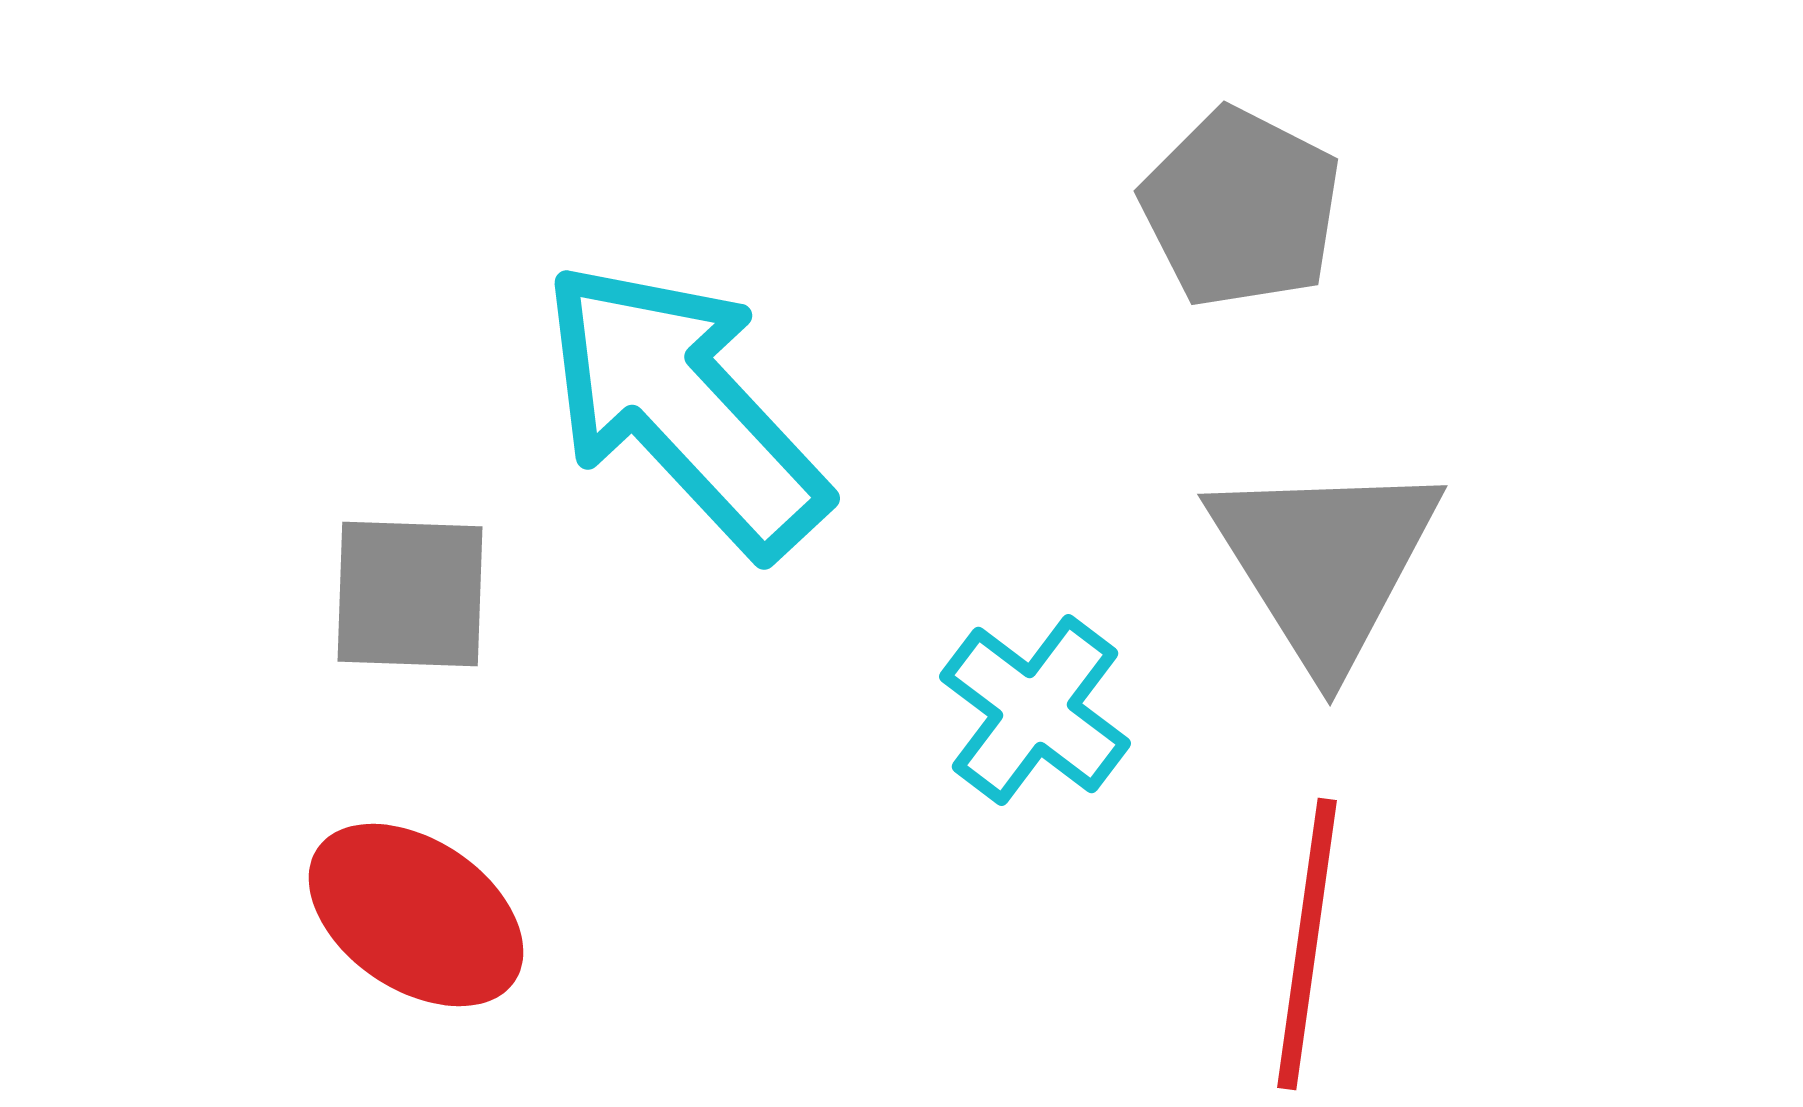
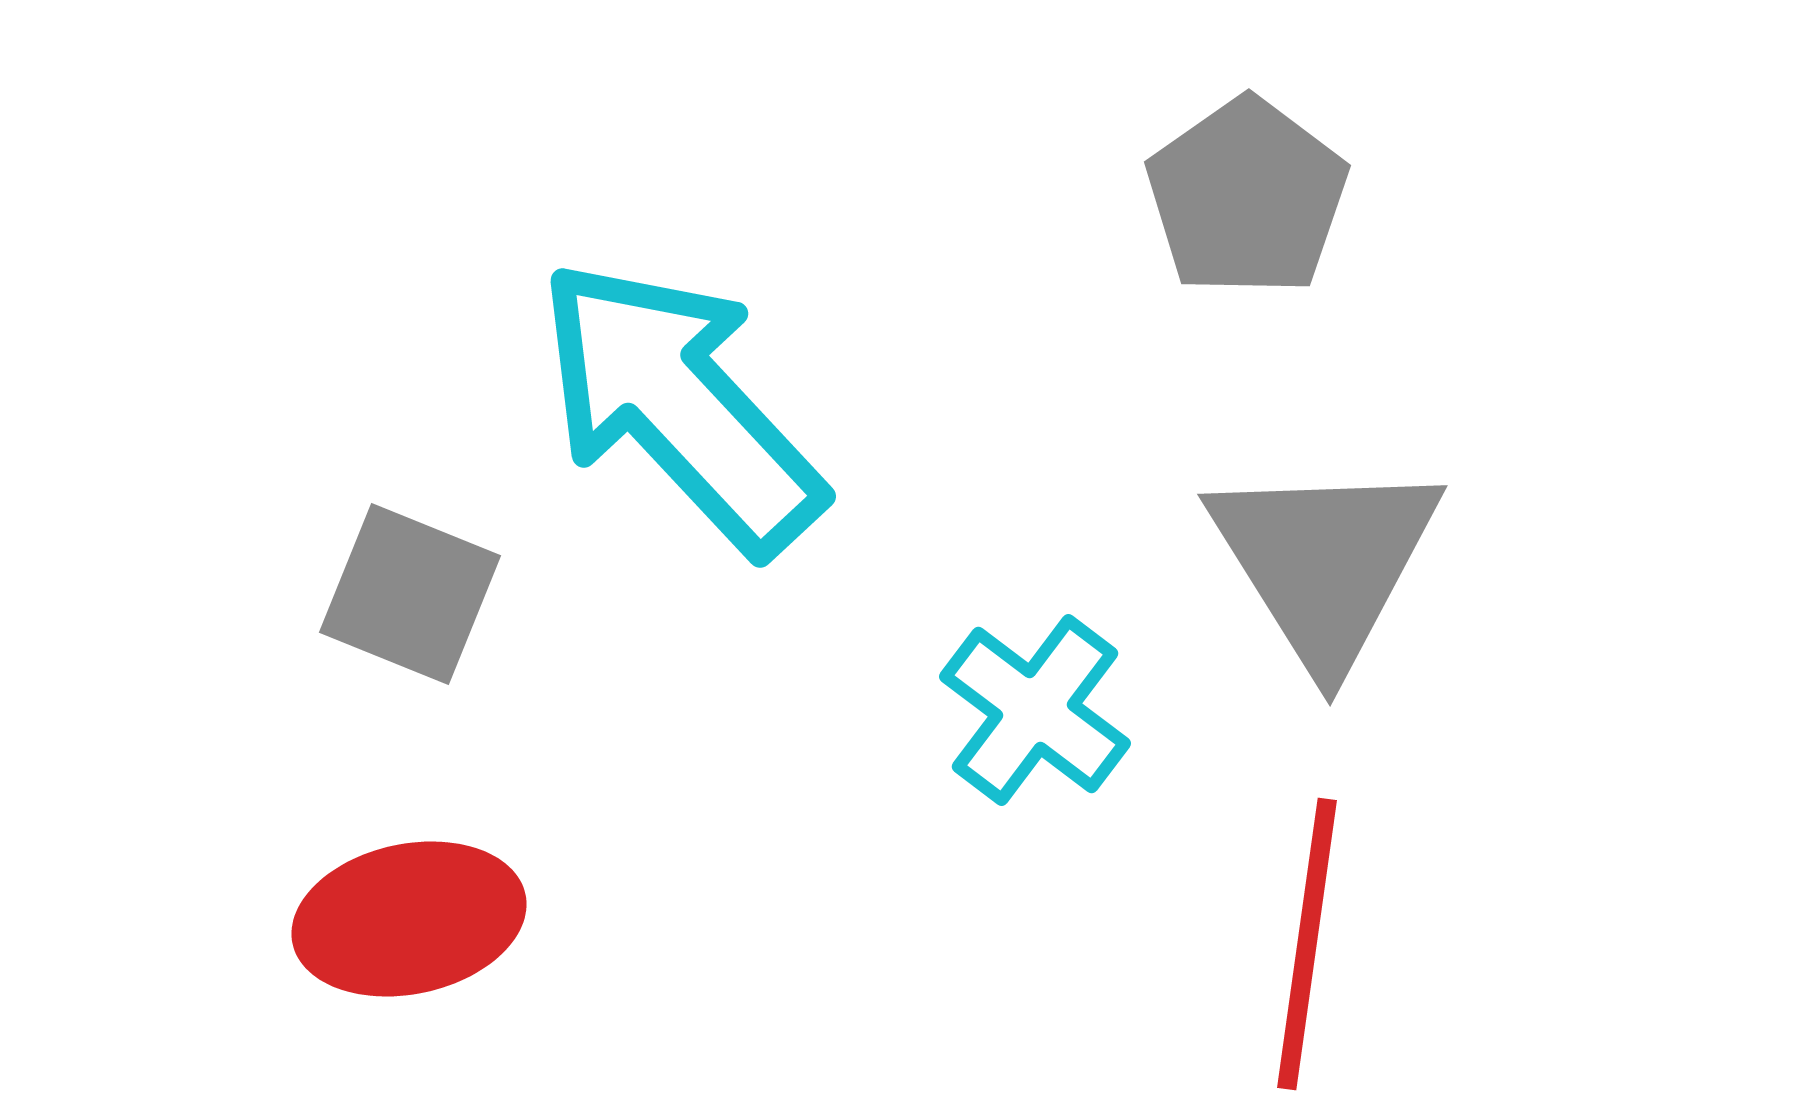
gray pentagon: moved 6 px right, 11 px up; rotated 10 degrees clockwise
cyan arrow: moved 4 px left, 2 px up
gray square: rotated 20 degrees clockwise
red ellipse: moved 7 px left, 4 px down; rotated 46 degrees counterclockwise
